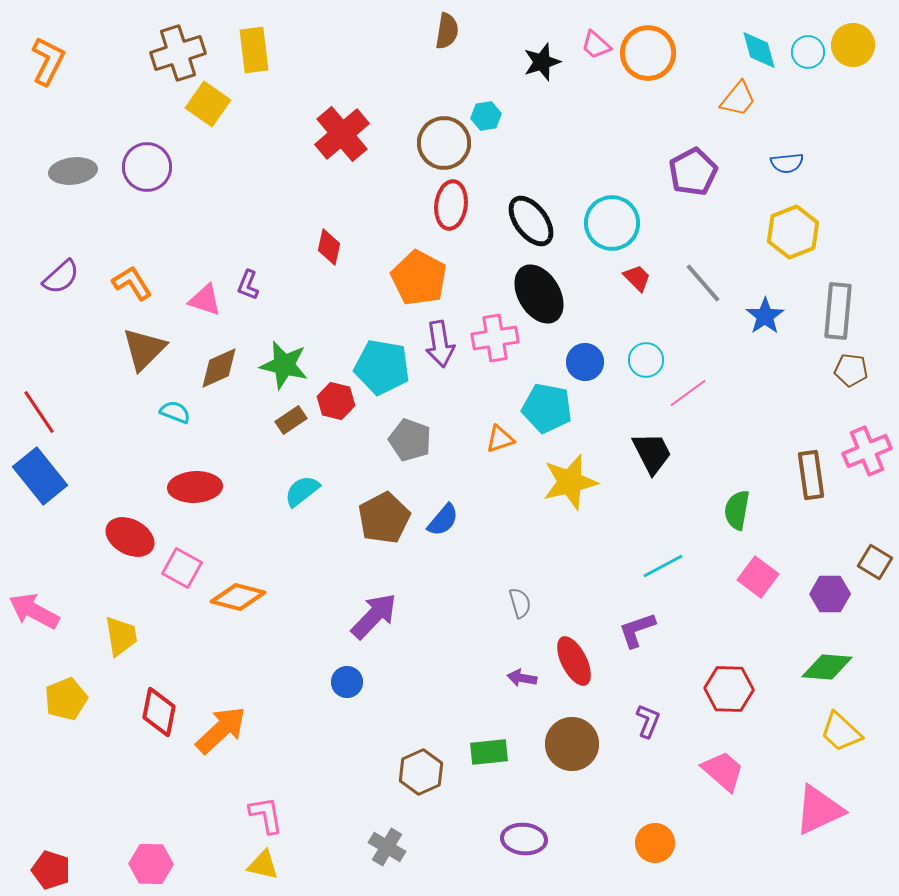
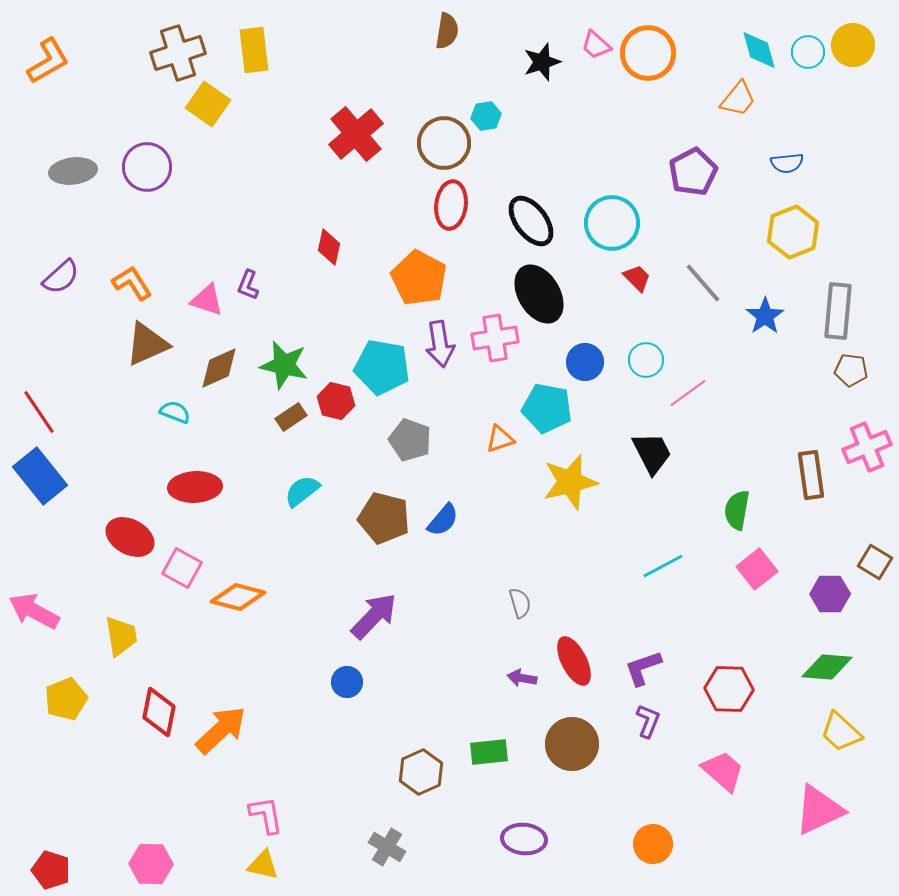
orange L-shape at (48, 61): rotated 33 degrees clockwise
red cross at (342, 134): moved 14 px right
pink triangle at (205, 300): moved 2 px right
brown triangle at (144, 349): moved 3 px right, 5 px up; rotated 21 degrees clockwise
brown rectangle at (291, 420): moved 3 px up
pink cross at (867, 451): moved 4 px up
brown pentagon at (384, 518): rotated 30 degrees counterclockwise
pink square at (758, 577): moved 1 px left, 8 px up; rotated 15 degrees clockwise
purple L-shape at (637, 630): moved 6 px right, 38 px down
orange circle at (655, 843): moved 2 px left, 1 px down
